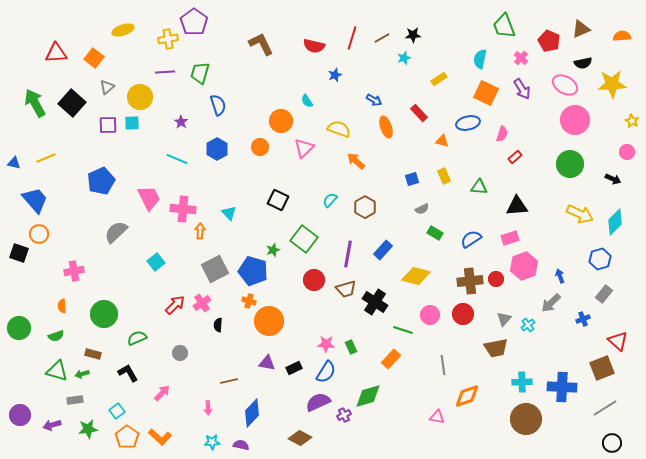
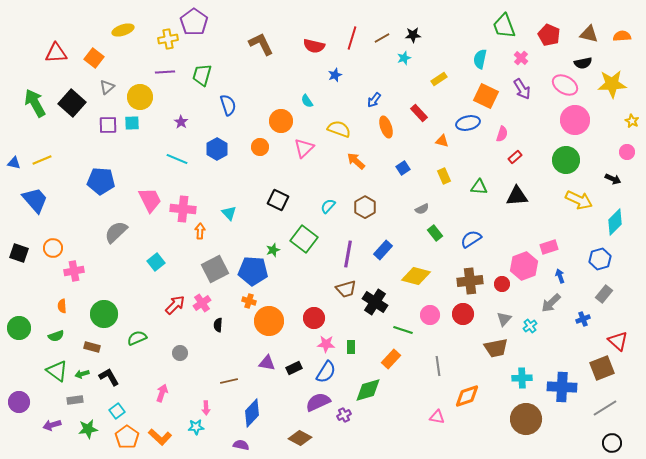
brown triangle at (581, 29): moved 8 px right, 5 px down; rotated 36 degrees clockwise
red pentagon at (549, 41): moved 6 px up
green trapezoid at (200, 73): moved 2 px right, 2 px down
orange square at (486, 93): moved 3 px down
blue arrow at (374, 100): rotated 98 degrees clockwise
blue semicircle at (218, 105): moved 10 px right
yellow line at (46, 158): moved 4 px left, 2 px down
green circle at (570, 164): moved 4 px left, 4 px up
blue square at (412, 179): moved 9 px left, 11 px up; rotated 16 degrees counterclockwise
blue pentagon at (101, 181): rotated 28 degrees clockwise
pink trapezoid at (149, 198): moved 1 px right, 2 px down
cyan semicircle at (330, 200): moved 2 px left, 6 px down
black triangle at (517, 206): moved 10 px up
yellow arrow at (580, 214): moved 1 px left, 14 px up
green rectangle at (435, 233): rotated 21 degrees clockwise
orange circle at (39, 234): moved 14 px right, 14 px down
pink rectangle at (510, 238): moved 39 px right, 9 px down
blue pentagon at (253, 271): rotated 12 degrees counterclockwise
red circle at (496, 279): moved 6 px right, 5 px down
red circle at (314, 280): moved 38 px down
cyan cross at (528, 325): moved 2 px right, 1 px down
green rectangle at (351, 347): rotated 24 degrees clockwise
brown rectangle at (93, 354): moved 1 px left, 7 px up
gray line at (443, 365): moved 5 px left, 1 px down
green triangle at (57, 371): rotated 20 degrees clockwise
black L-shape at (128, 373): moved 19 px left, 4 px down
cyan cross at (522, 382): moved 4 px up
pink arrow at (162, 393): rotated 24 degrees counterclockwise
green diamond at (368, 396): moved 6 px up
pink arrow at (208, 408): moved 2 px left
purple circle at (20, 415): moved 1 px left, 13 px up
cyan star at (212, 442): moved 16 px left, 15 px up
